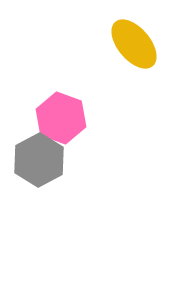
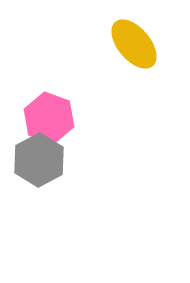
pink hexagon: moved 12 px left
